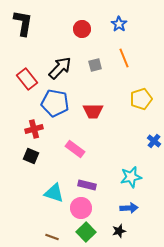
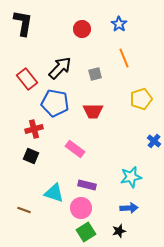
gray square: moved 9 px down
green square: rotated 12 degrees clockwise
brown line: moved 28 px left, 27 px up
